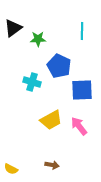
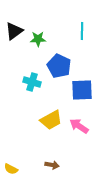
black triangle: moved 1 px right, 3 px down
pink arrow: rotated 18 degrees counterclockwise
